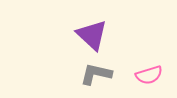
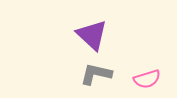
pink semicircle: moved 2 px left, 4 px down
